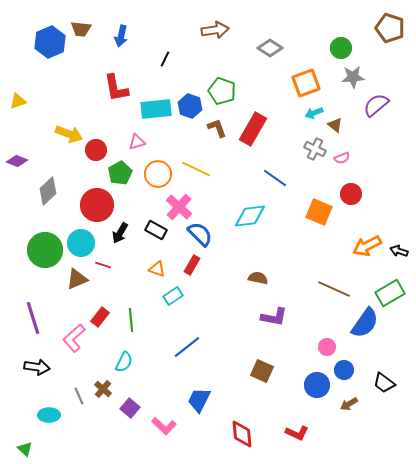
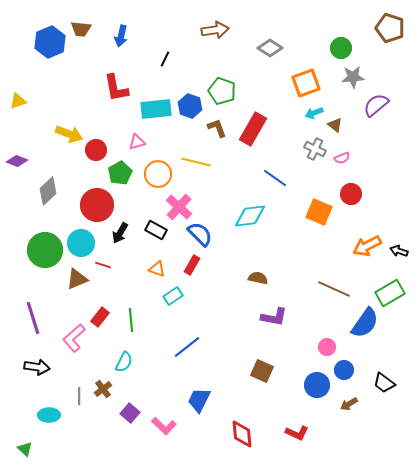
yellow line at (196, 169): moved 7 px up; rotated 12 degrees counterclockwise
brown cross at (103, 389): rotated 12 degrees clockwise
gray line at (79, 396): rotated 24 degrees clockwise
purple square at (130, 408): moved 5 px down
